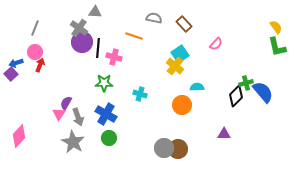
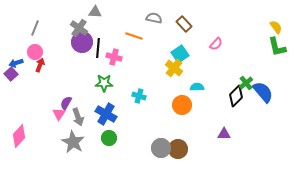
yellow cross: moved 1 px left, 2 px down
green cross: rotated 24 degrees counterclockwise
cyan cross: moved 1 px left, 2 px down
gray circle: moved 3 px left
